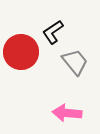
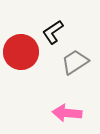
gray trapezoid: rotated 84 degrees counterclockwise
